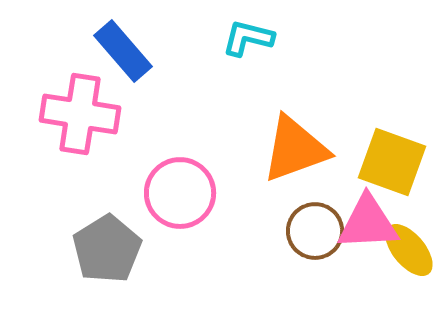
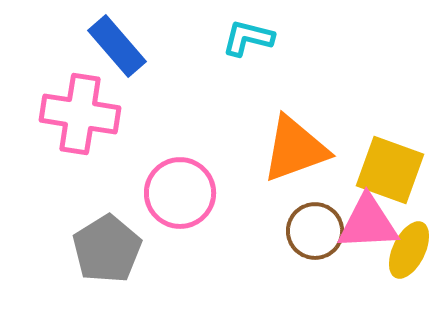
blue rectangle: moved 6 px left, 5 px up
yellow square: moved 2 px left, 8 px down
yellow ellipse: rotated 66 degrees clockwise
